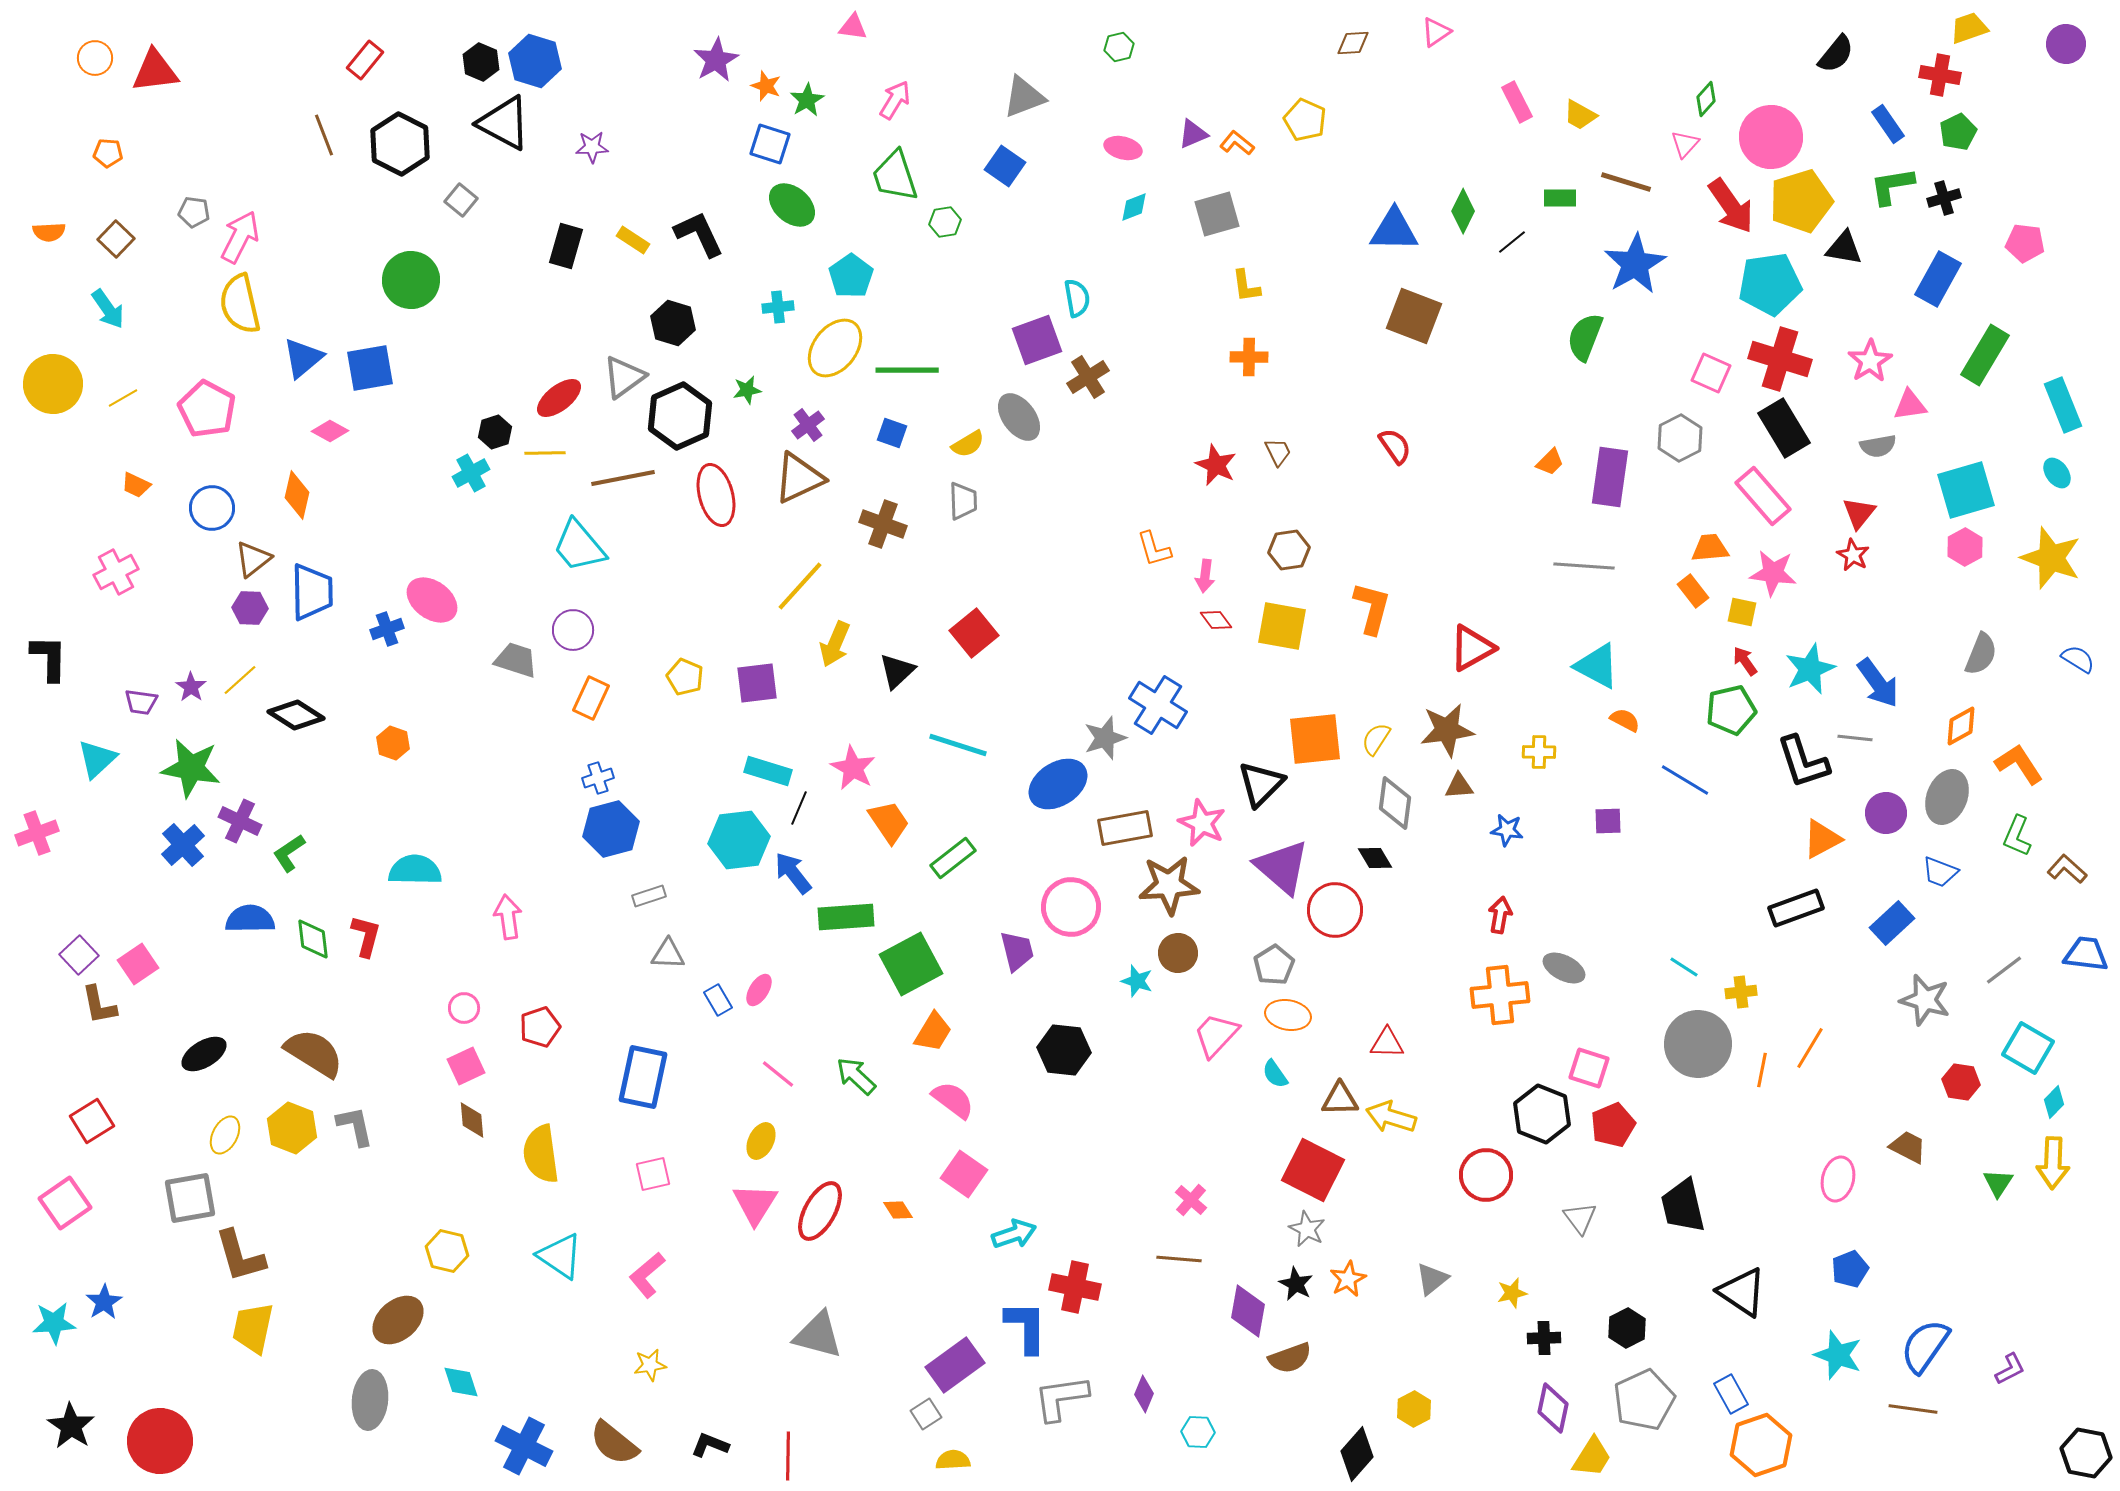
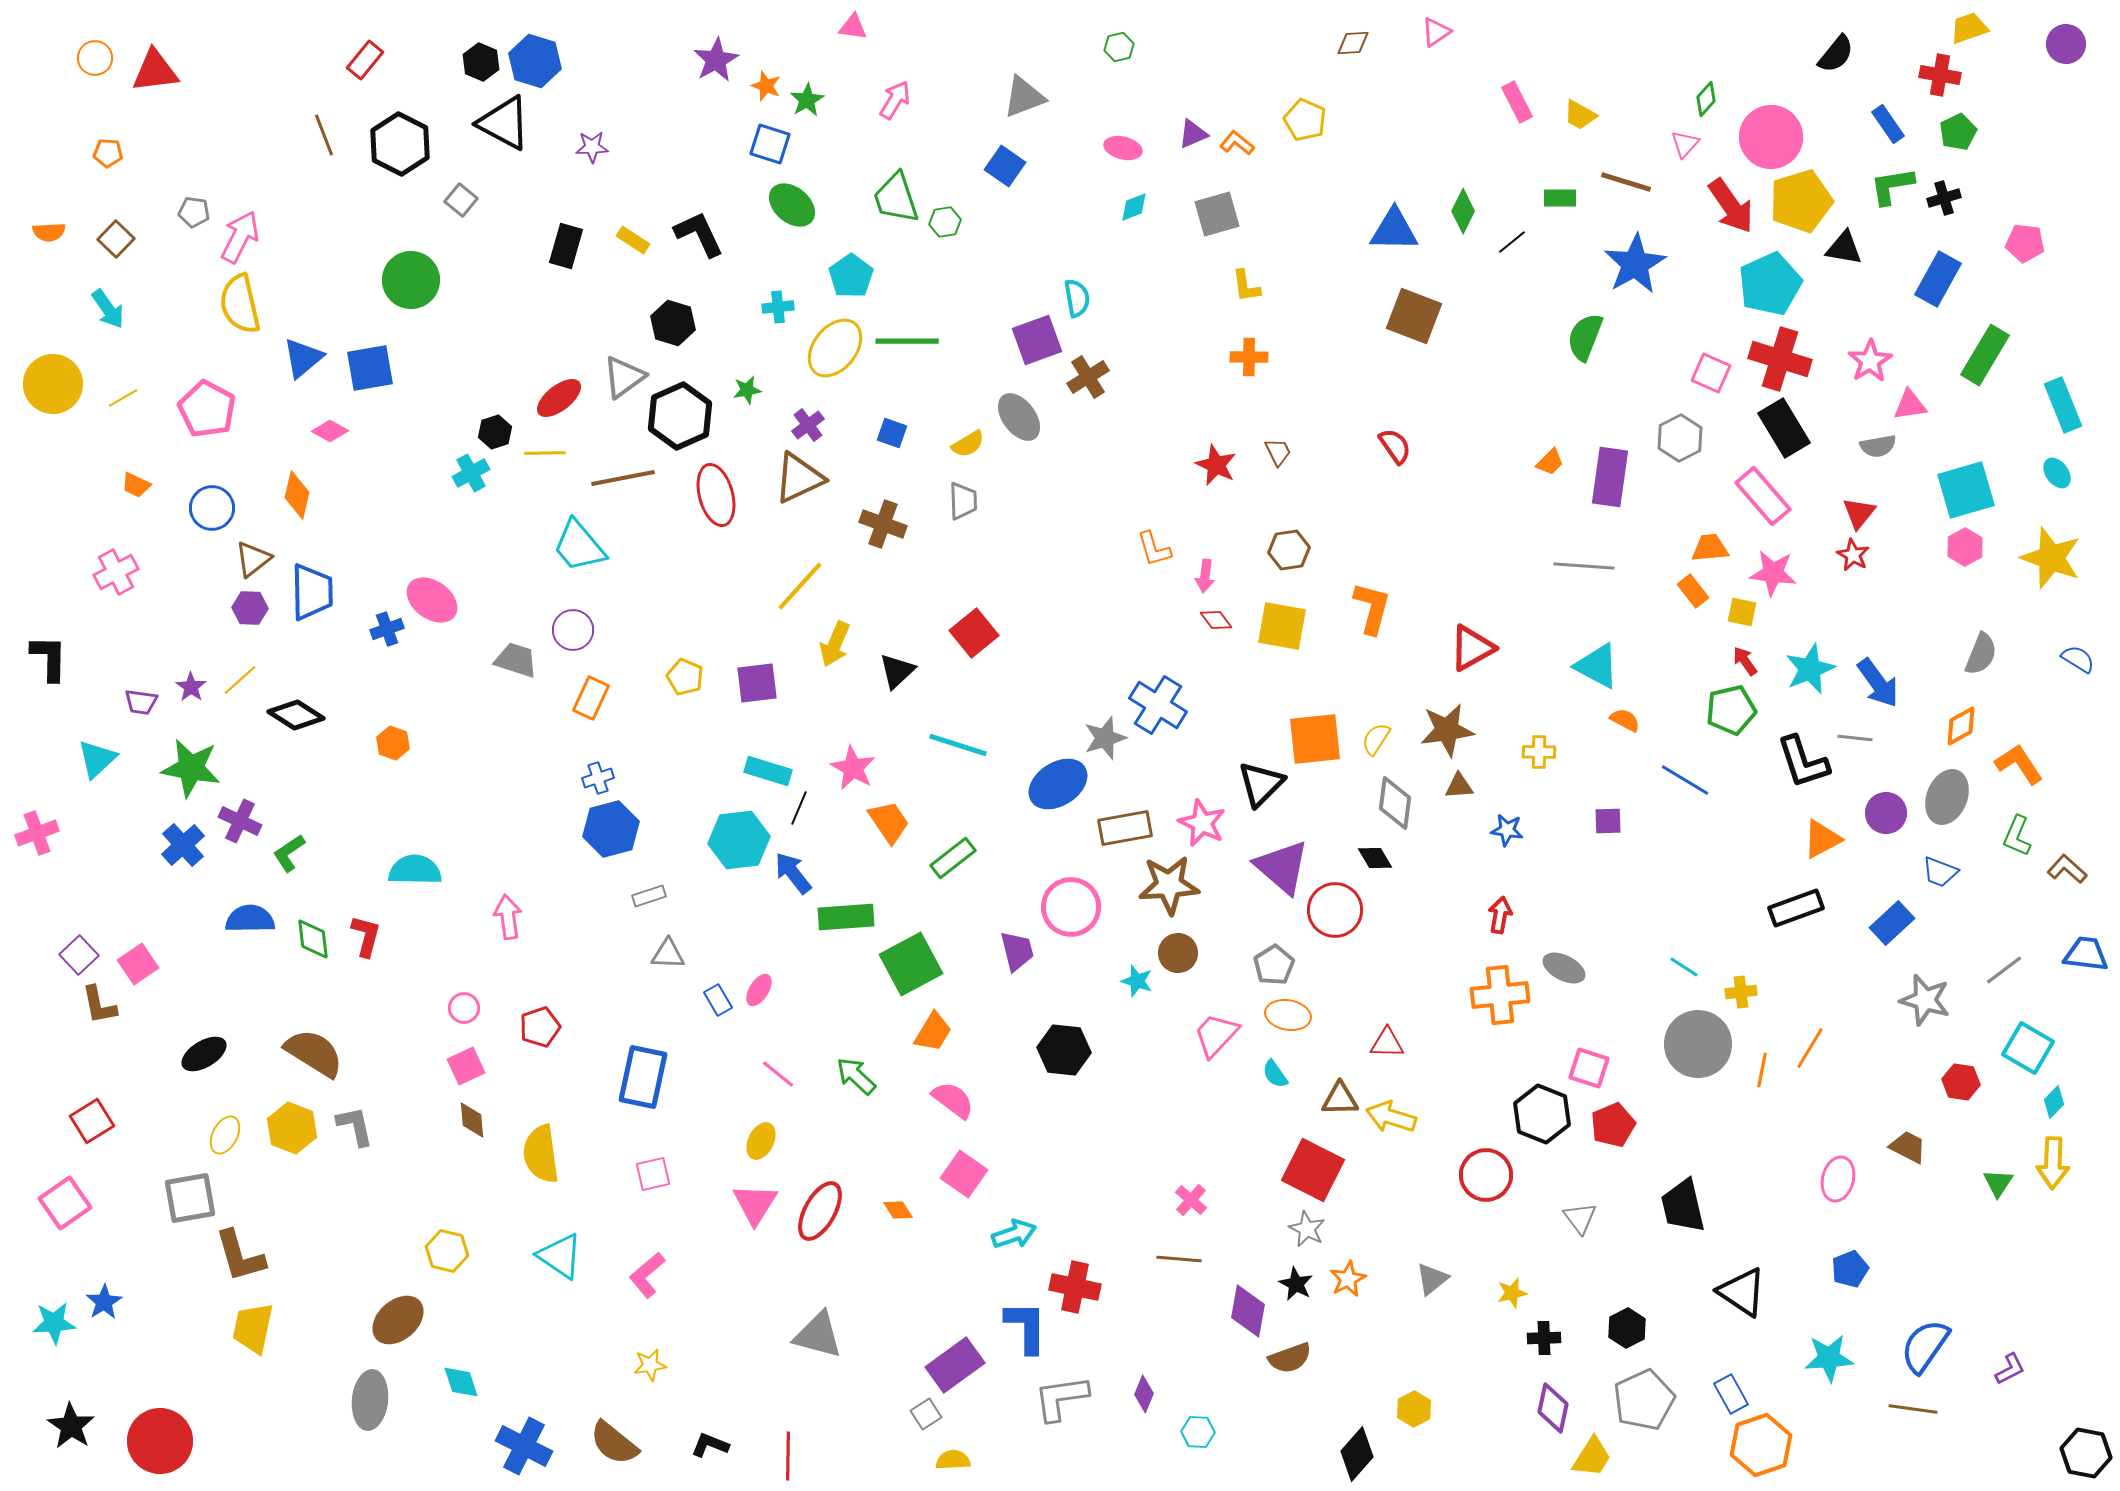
green trapezoid at (895, 176): moved 1 px right, 22 px down
cyan pentagon at (1770, 284): rotated 16 degrees counterclockwise
green line at (907, 370): moved 29 px up
cyan star at (1838, 1355): moved 9 px left, 3 px down; rotated 24 degrees counterclockwise
